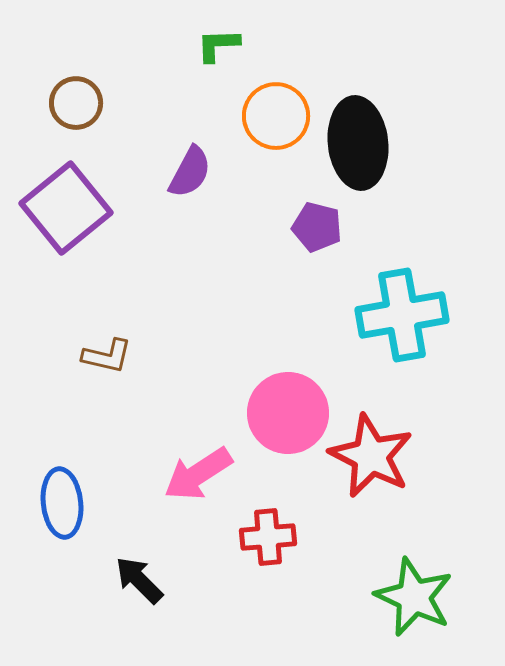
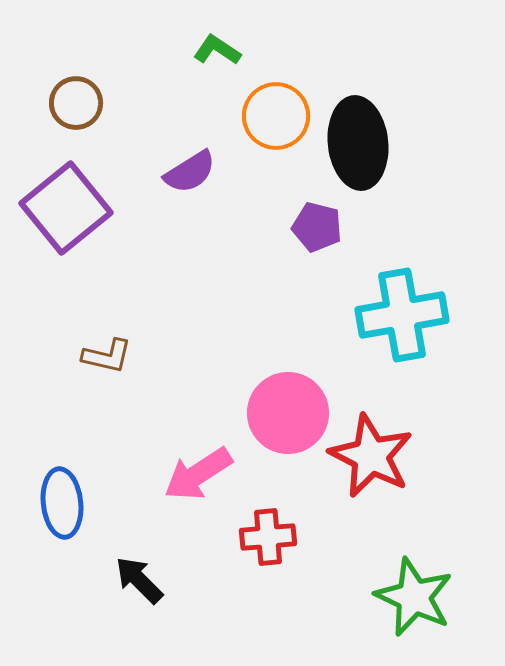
green L-shape: moved 1 px left, 5 px down; rotated 36 degrees clockwise
purple semicircle: rotated 30 degrees clockwise
